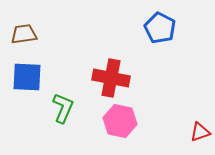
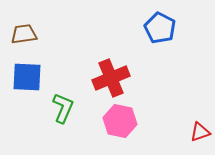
red cross: rotated 33 degrees counterclockwise
